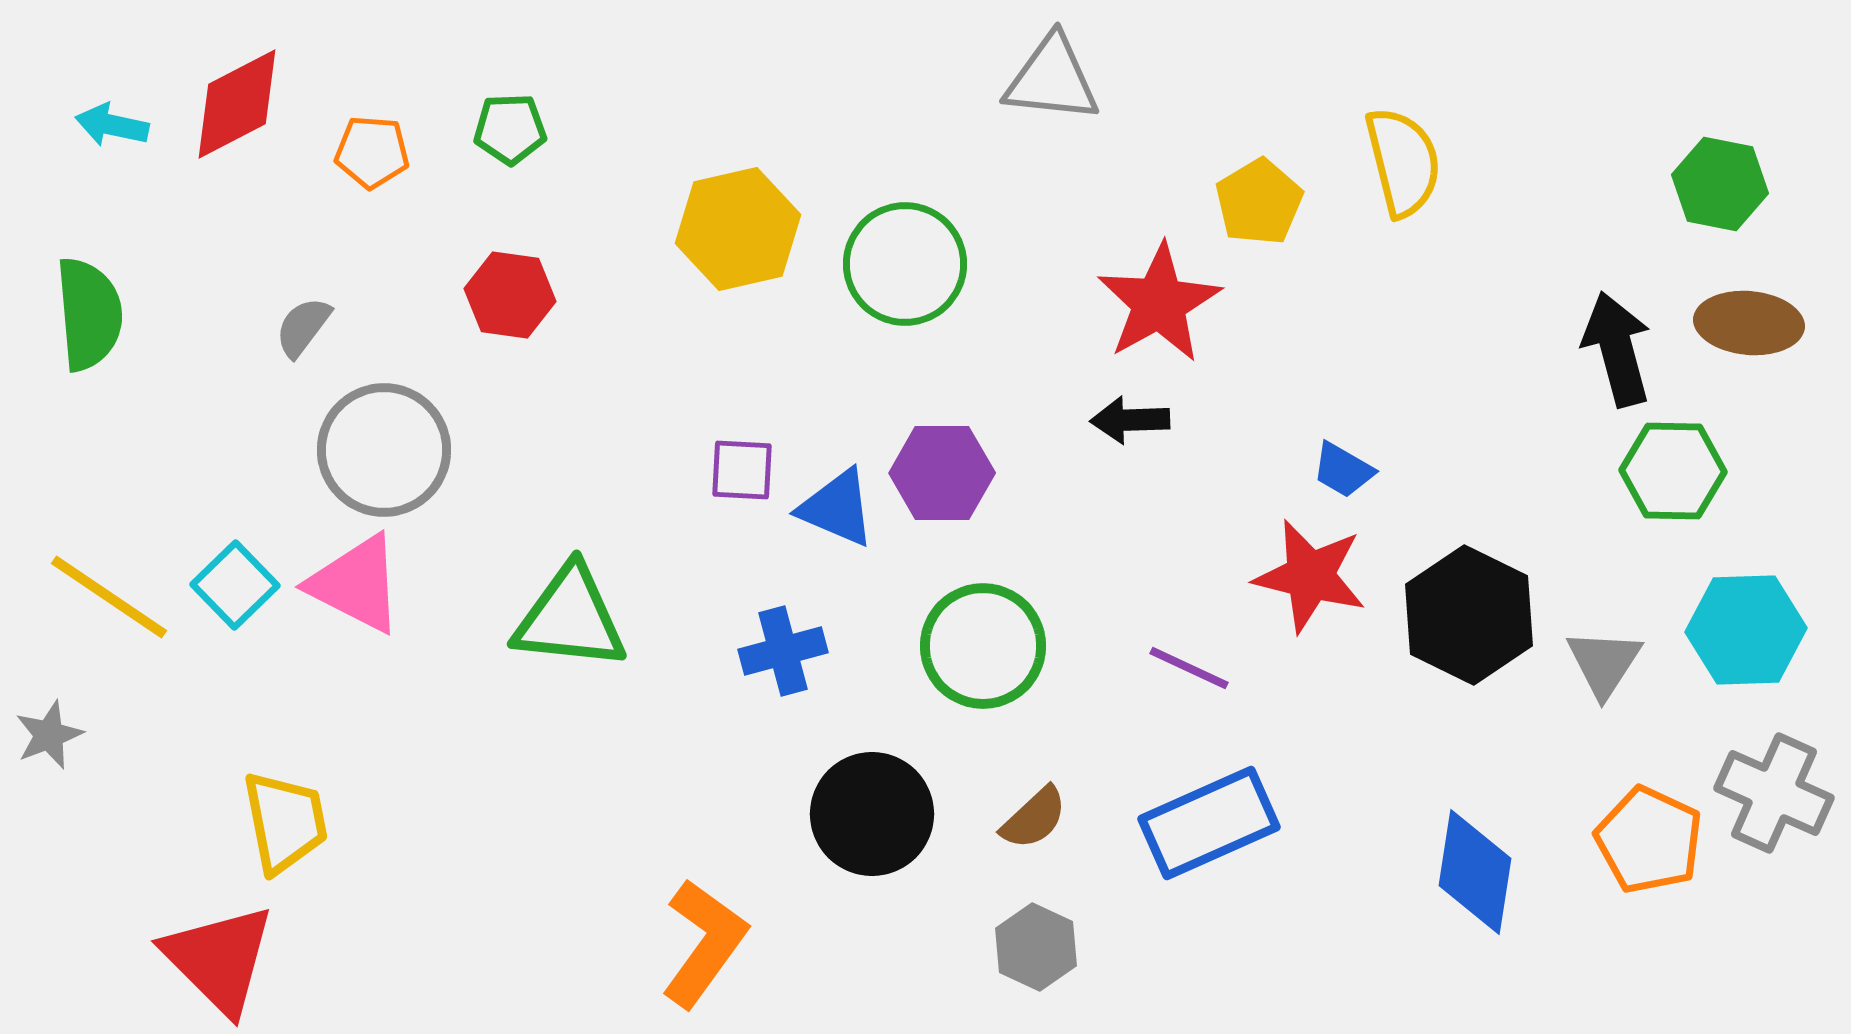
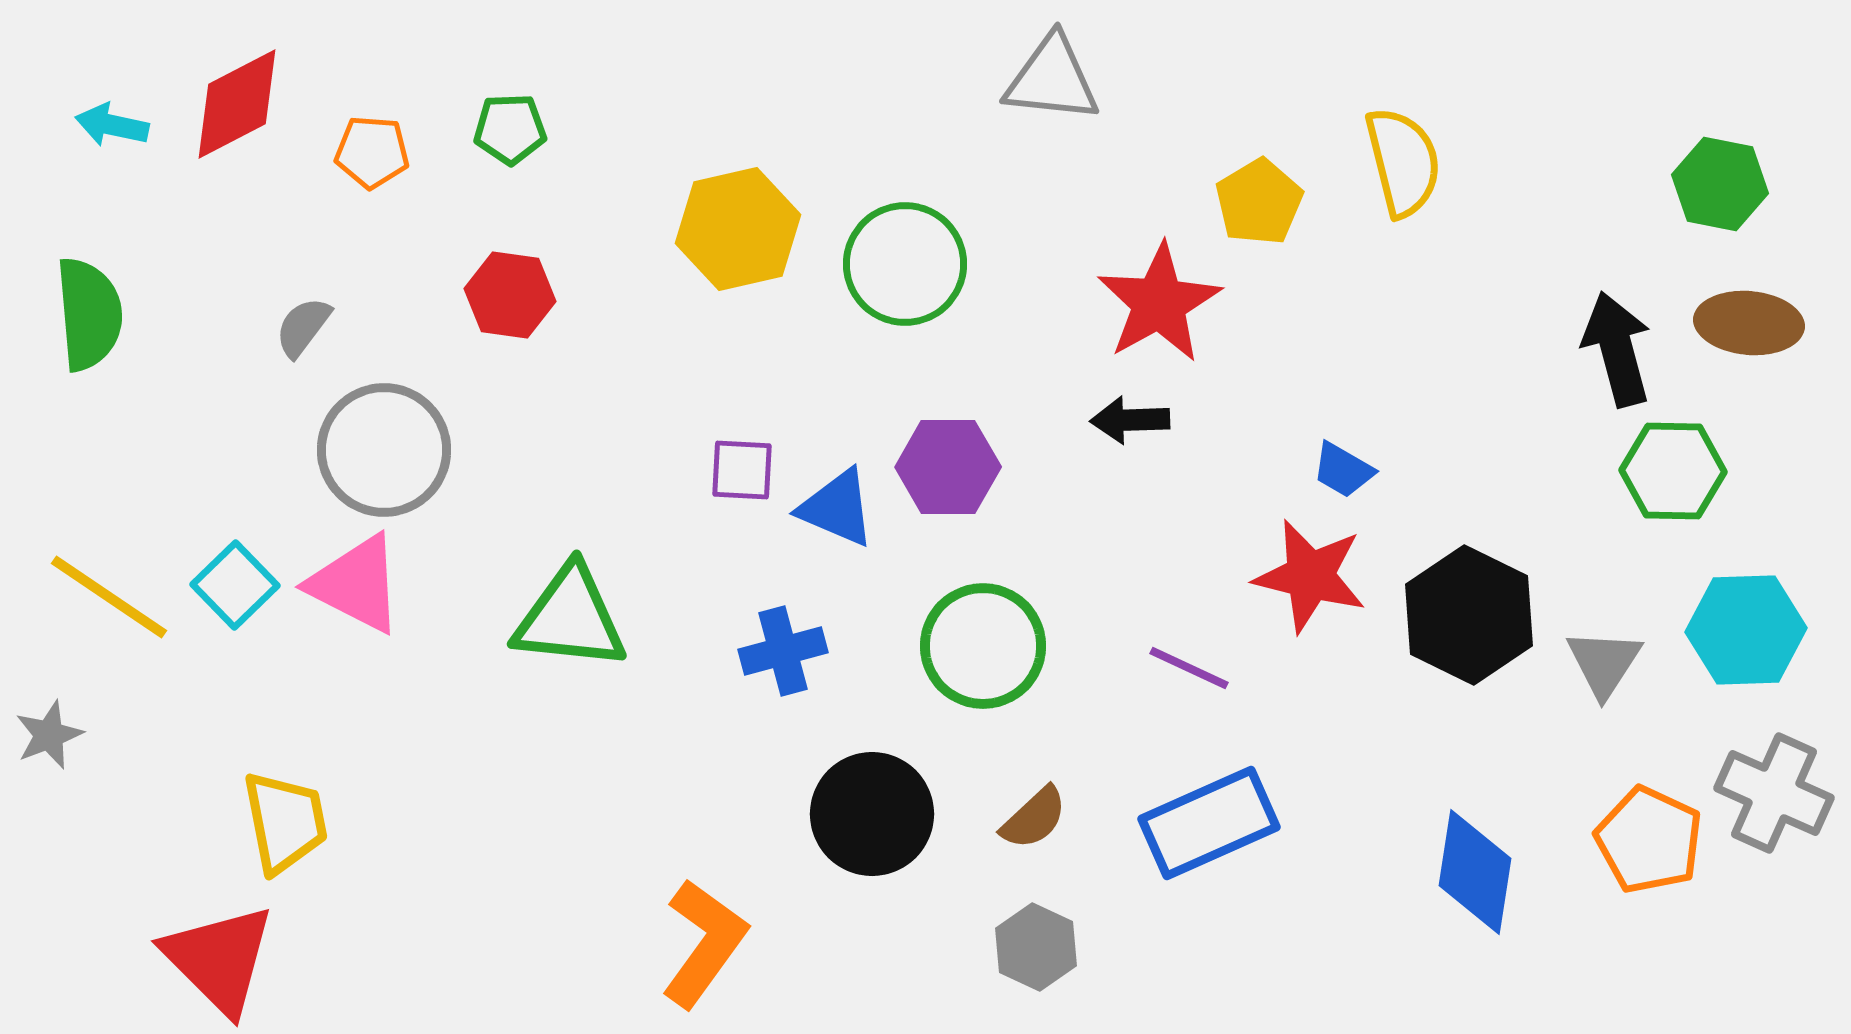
purple hexagon at (942, 473): moved 6 px right, 6 px up
